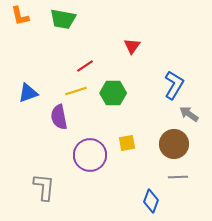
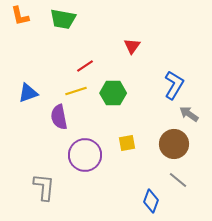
purple circle: moved 5 px left
gray line: moved 3 px down; rotated 42 degrees clockwise
